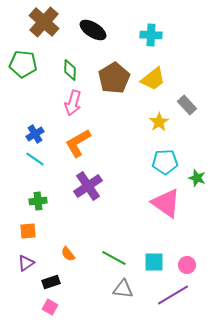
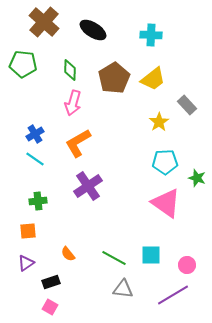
cyan square: moved 3 px left, 7 px up
